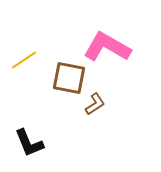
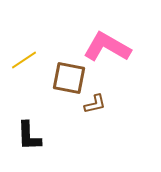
brown L-shape: rotated 20 degrees clockwise
black L-shape: moved 7 px up; rotated 20 degrees clockwise
